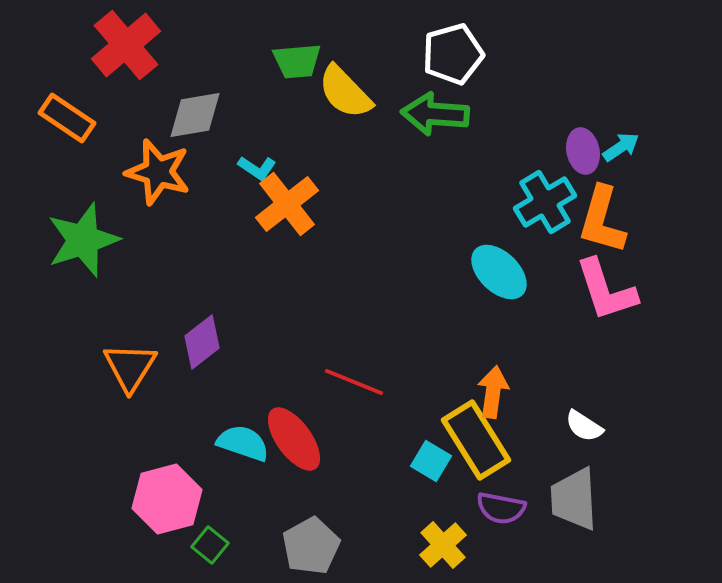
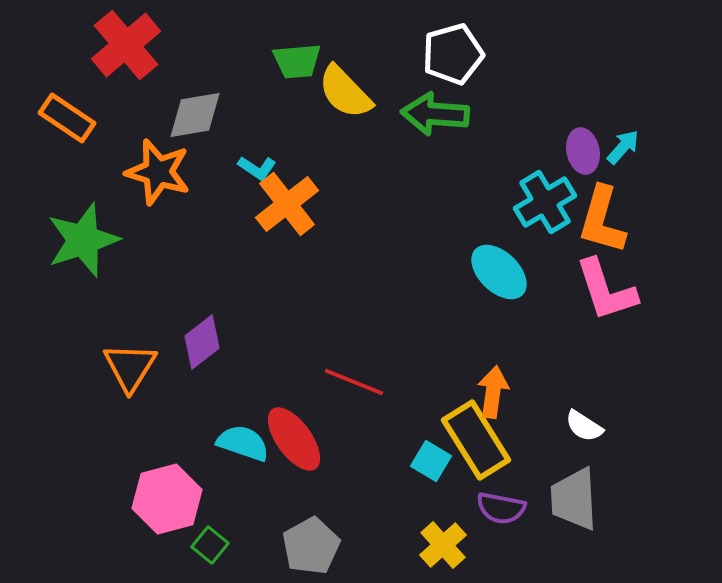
cyan arrow: moved 2 px right; rotated 15 degrees counterclockwise
